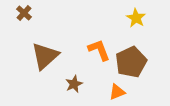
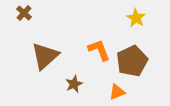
brown pentagon: moved 1 px right, 1 px up
